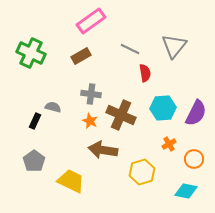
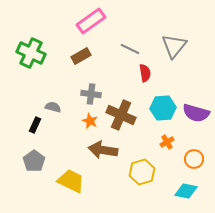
purple semicircle: rotated 80 degrees clockwise
black rectangle: moved 4 px down
orange cross: moved 2 px left, 2 px up
